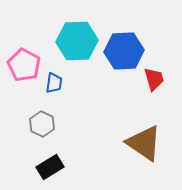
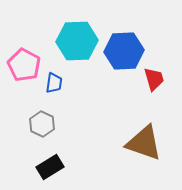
brown triangle: rotated 15 degrees counterclockwise
